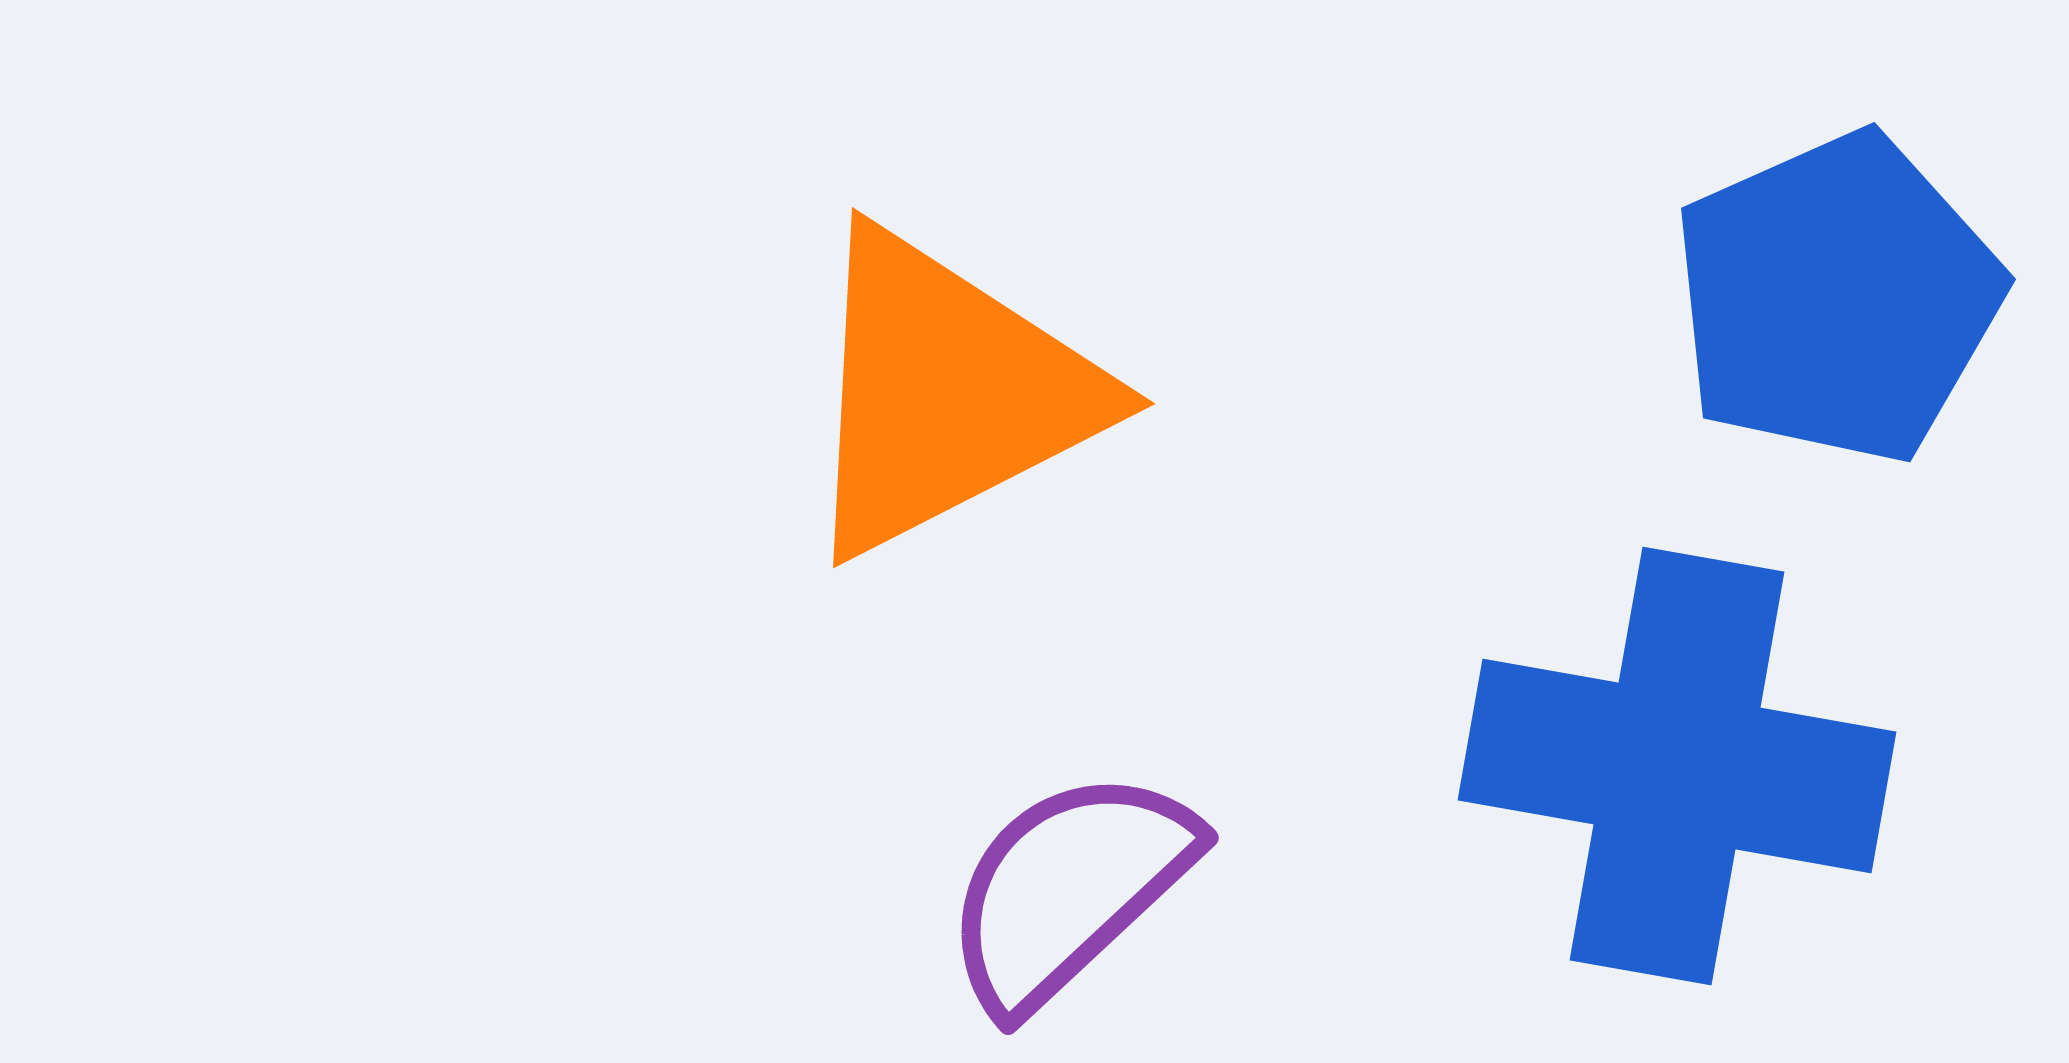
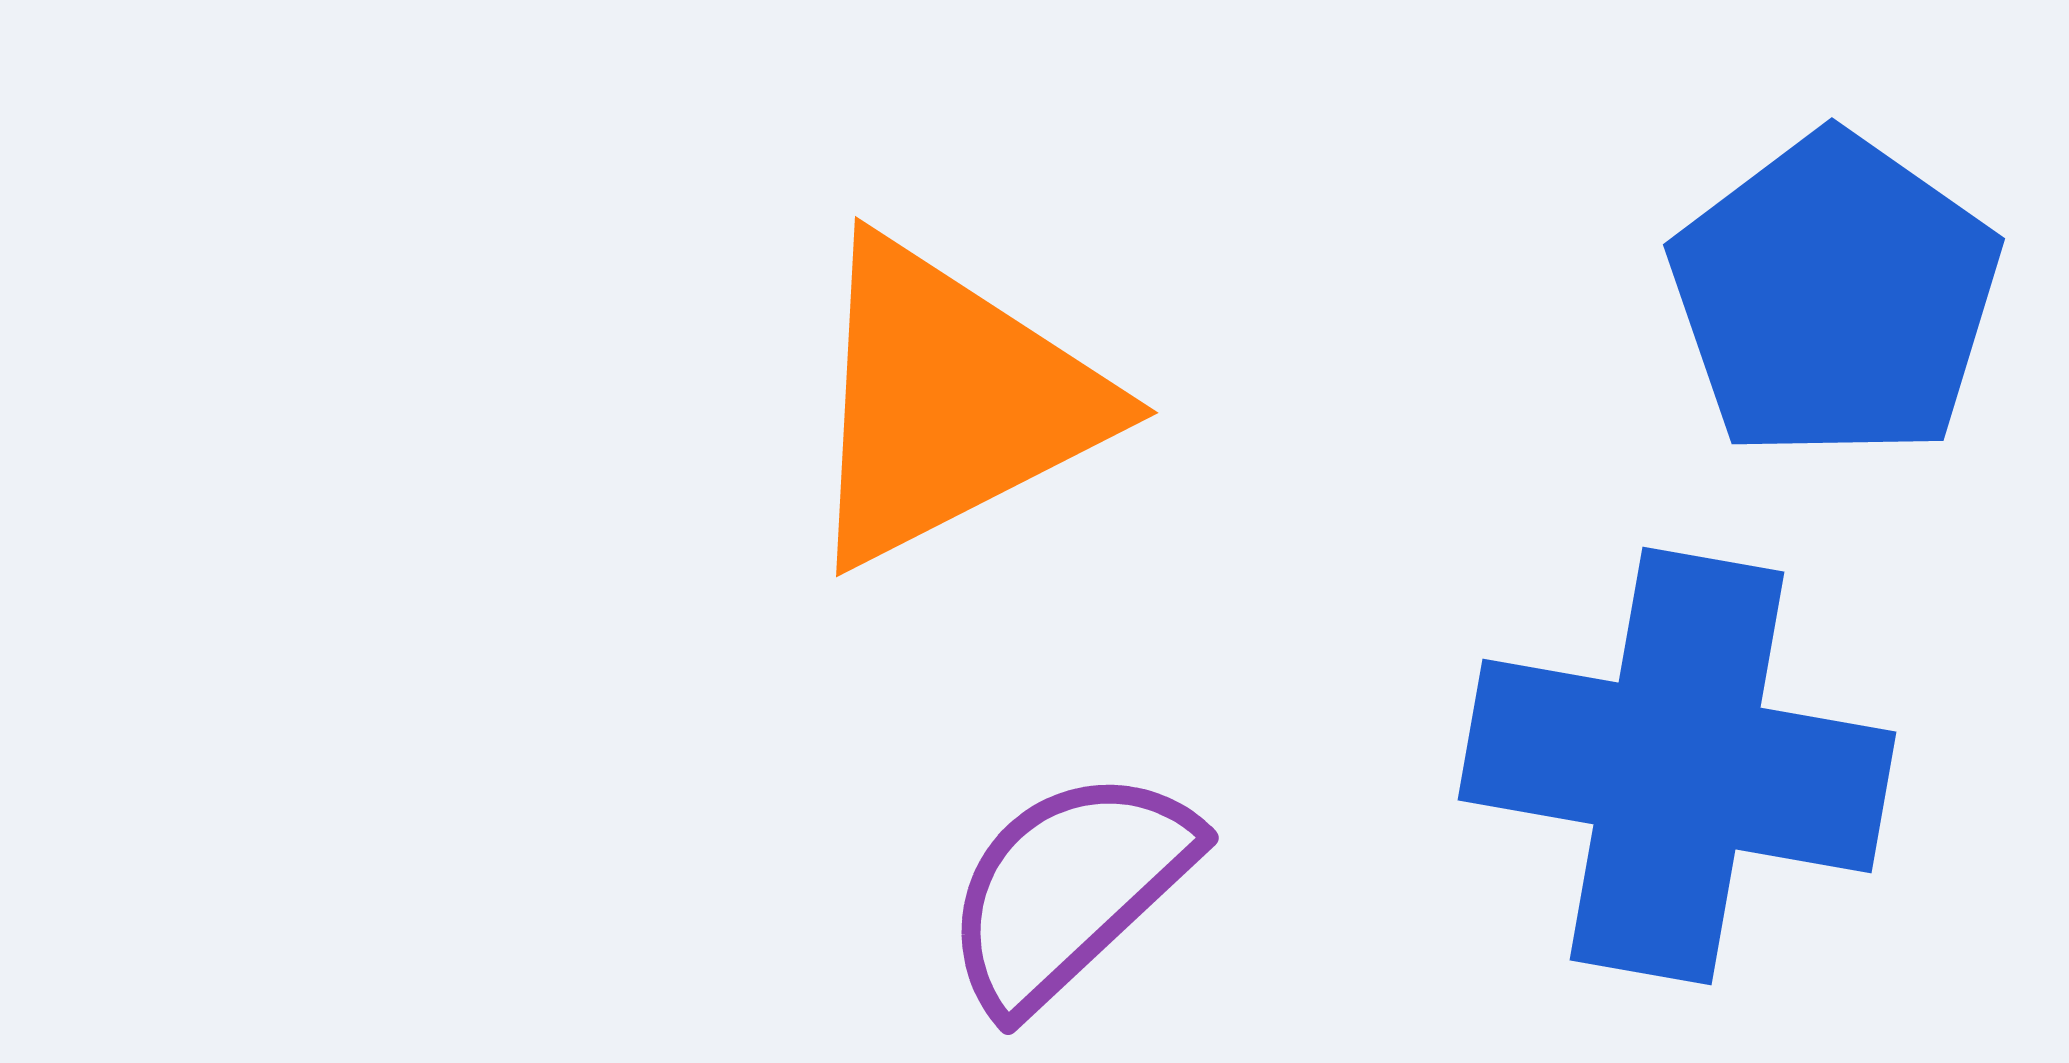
blue pentagon: moved 2 px left, 1 px up; rotated 13 degrees counterclockwise
orange triangle: moved 3 px right, 9 px down
